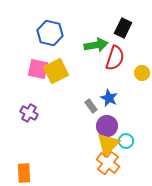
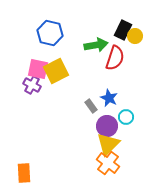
black rectangle: moved 2 px down
yellow circle: moved 7 px left, 37 px up
purple cross: moved 3 px right, 28 px up
cyan circle: moved 24 px up
